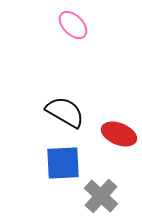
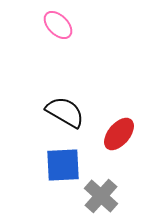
pink ellipse: moved 15 px left
red ellipse: rotated 72 degrees counterclockwise
blue square: moved 2 px down
